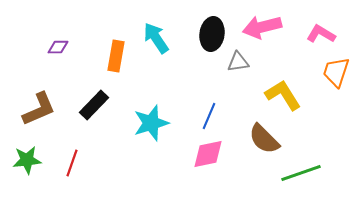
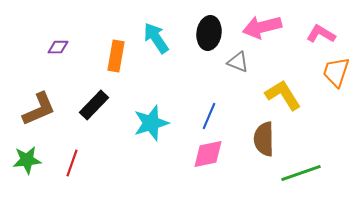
black ellipse: moved 3 px left, 1 px up
gray triangle: rotated 30 degrees clockwise
brown semicircle: rotated 44 degrees clockwise
